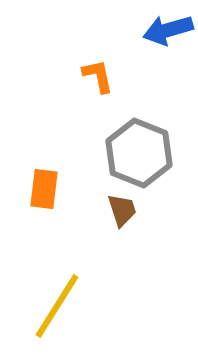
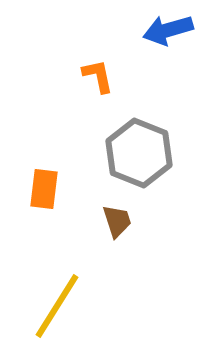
brown trapezoid: moved 5 px left, 11 px down
